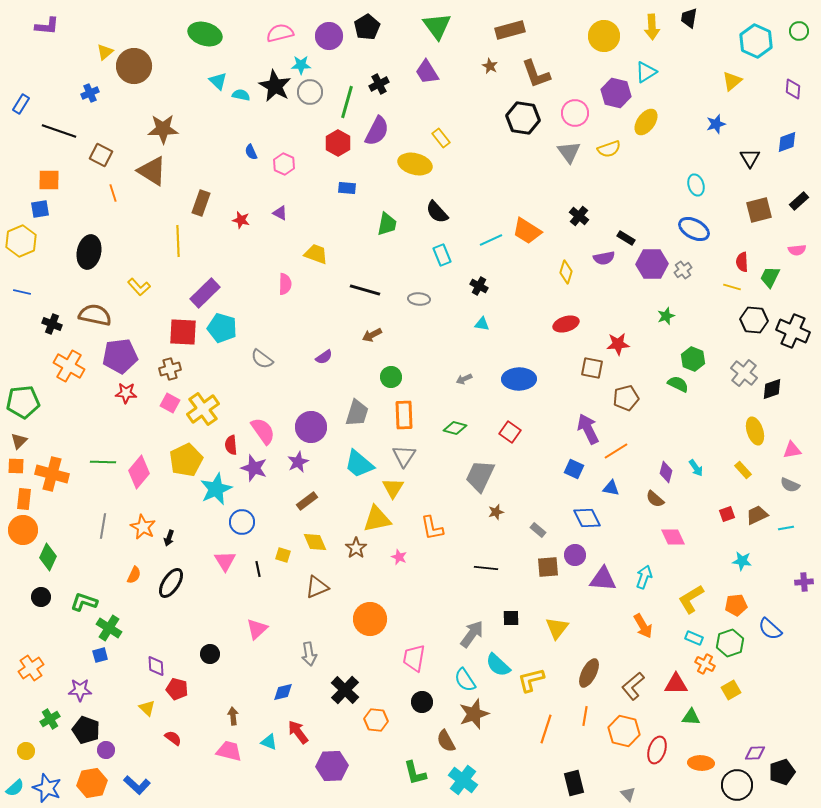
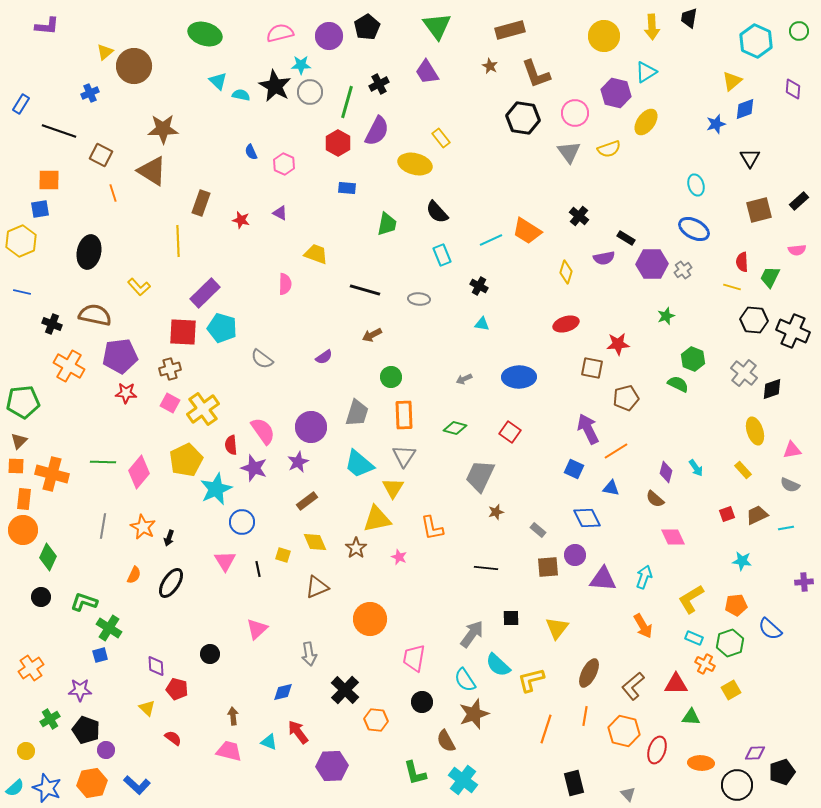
blue diamond at (787, 142): moved 42 px left, 33 px up
blue ellipse at (519, 379): moved 2 px up
